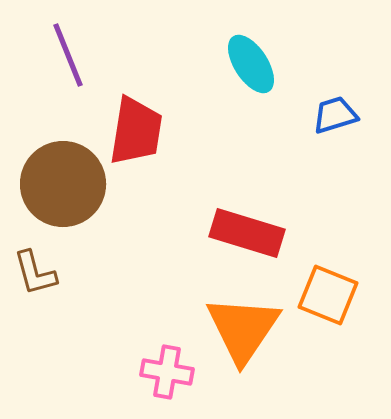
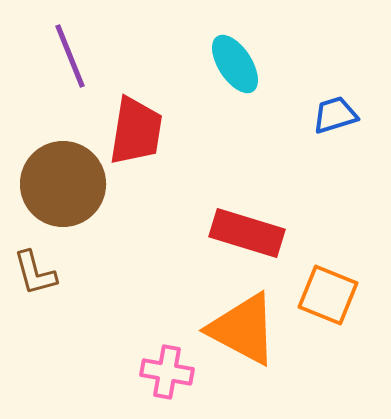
purple line: moved 2 px right, 1 px down
cyan ellipse: moved 16 px left
orange triangle: rotated 36 degrees counterclockwise
